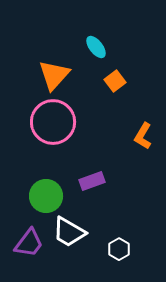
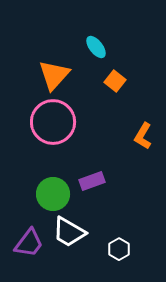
orange square: rotated 15 degrees counterclockwise
green circle: moved 7 px right, 2 px up
